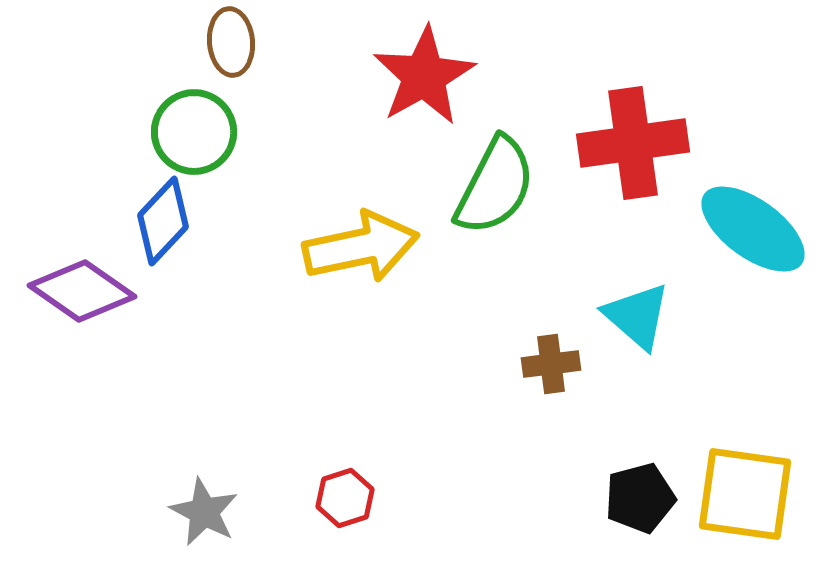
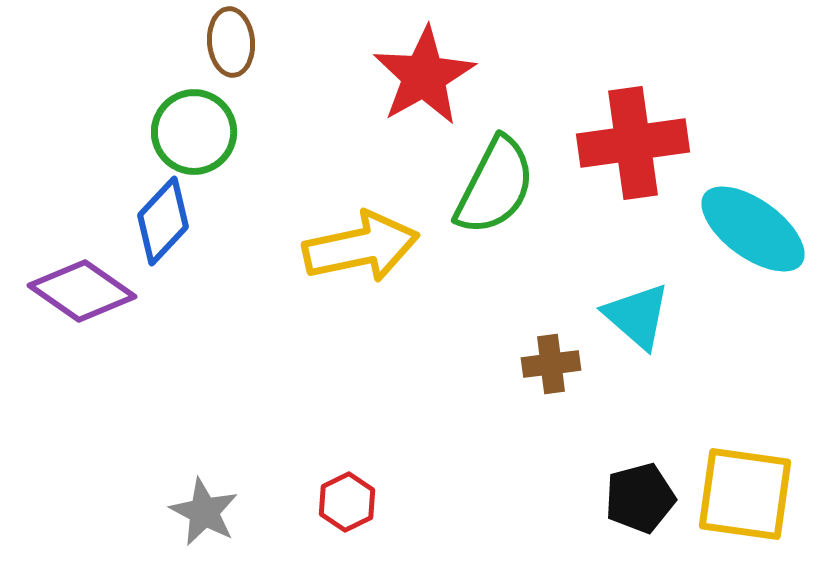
red hexagon: moved 2 px right, 4 px down; rotated 8 degrees counterclockwise
